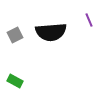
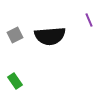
black semicircle: moved 1 px left, 4 px down
green rectangle: rotated 28 degrees clockwise
